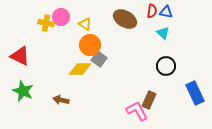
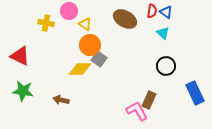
blue triangle: rotated 24 degrees clockwise
pink circle: moved 8 px right, 6 px up
green star: rotated 15 degrees counterclockwise
